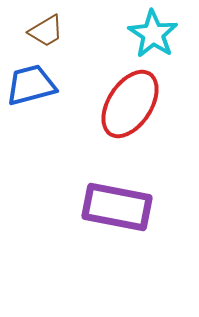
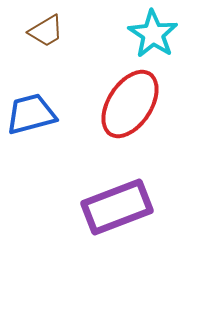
blue trapezoid: moved 29 px down
purple rectangle: rotated 32 degrees counterclockwise
